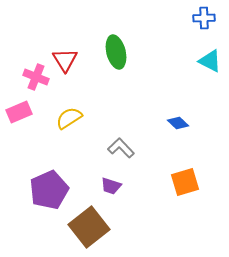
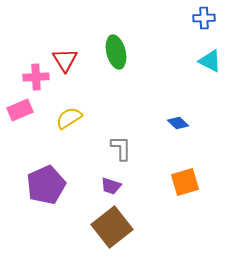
pink cross: rotated 25 degrees counterclockwise
pink rectangle: moved 1 px right, 2 px up
gray L-shape: rotated 44 degrees clockwise
purple pentagon: moved 3 px left, 5 px up
brown square: moved 23 px right
